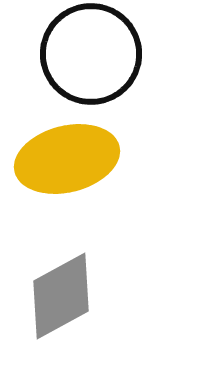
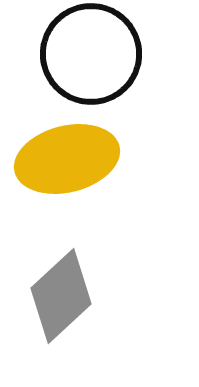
gray diamond: rotated 14 degrees counterclockwise
